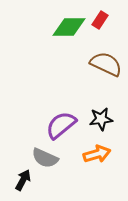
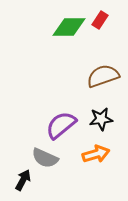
brown semicircle: moved 3 px left, 12 px down; rotated 44 degrees counterclockwise
orange arrow: moved 1 px left
